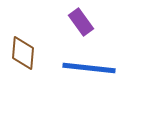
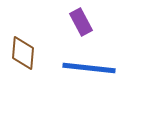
purple rectangle: rotated 8 degrees clockwise
